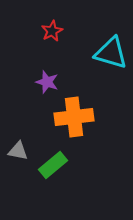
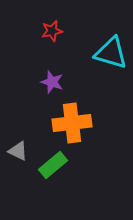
red star: rotated 15 degrees clockwise
purple star: moved 5 px right
orange cross: moved 2 px left, 6 px down
gray triangle: rotated 15 degrees clockwise
